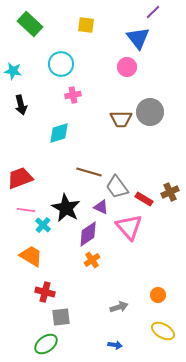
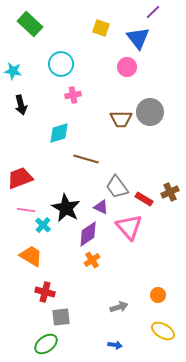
yellow square: moved 15 px right, 3 px down; rotated 12 degrees clockwise
brown line: moved 3 px left, 13 px up
